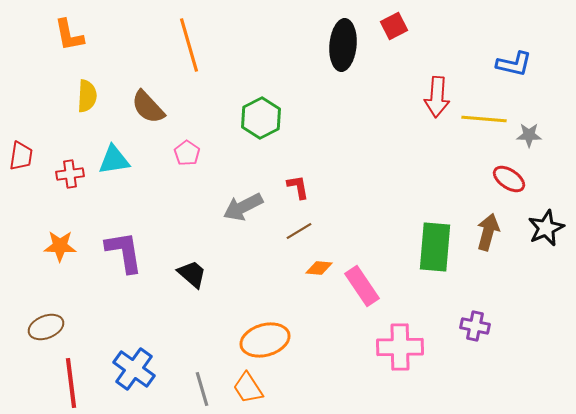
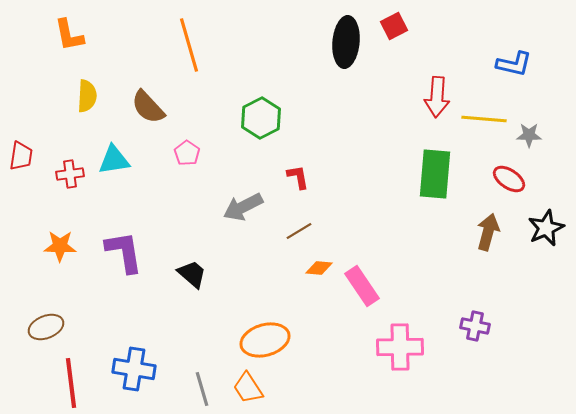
black ellipse: moved 3 px right, 3 px up
red L-shape: moved 10 px up
green rectangle: moved 73 px up
blue cross: rotated 27 degrees counterclockwise
